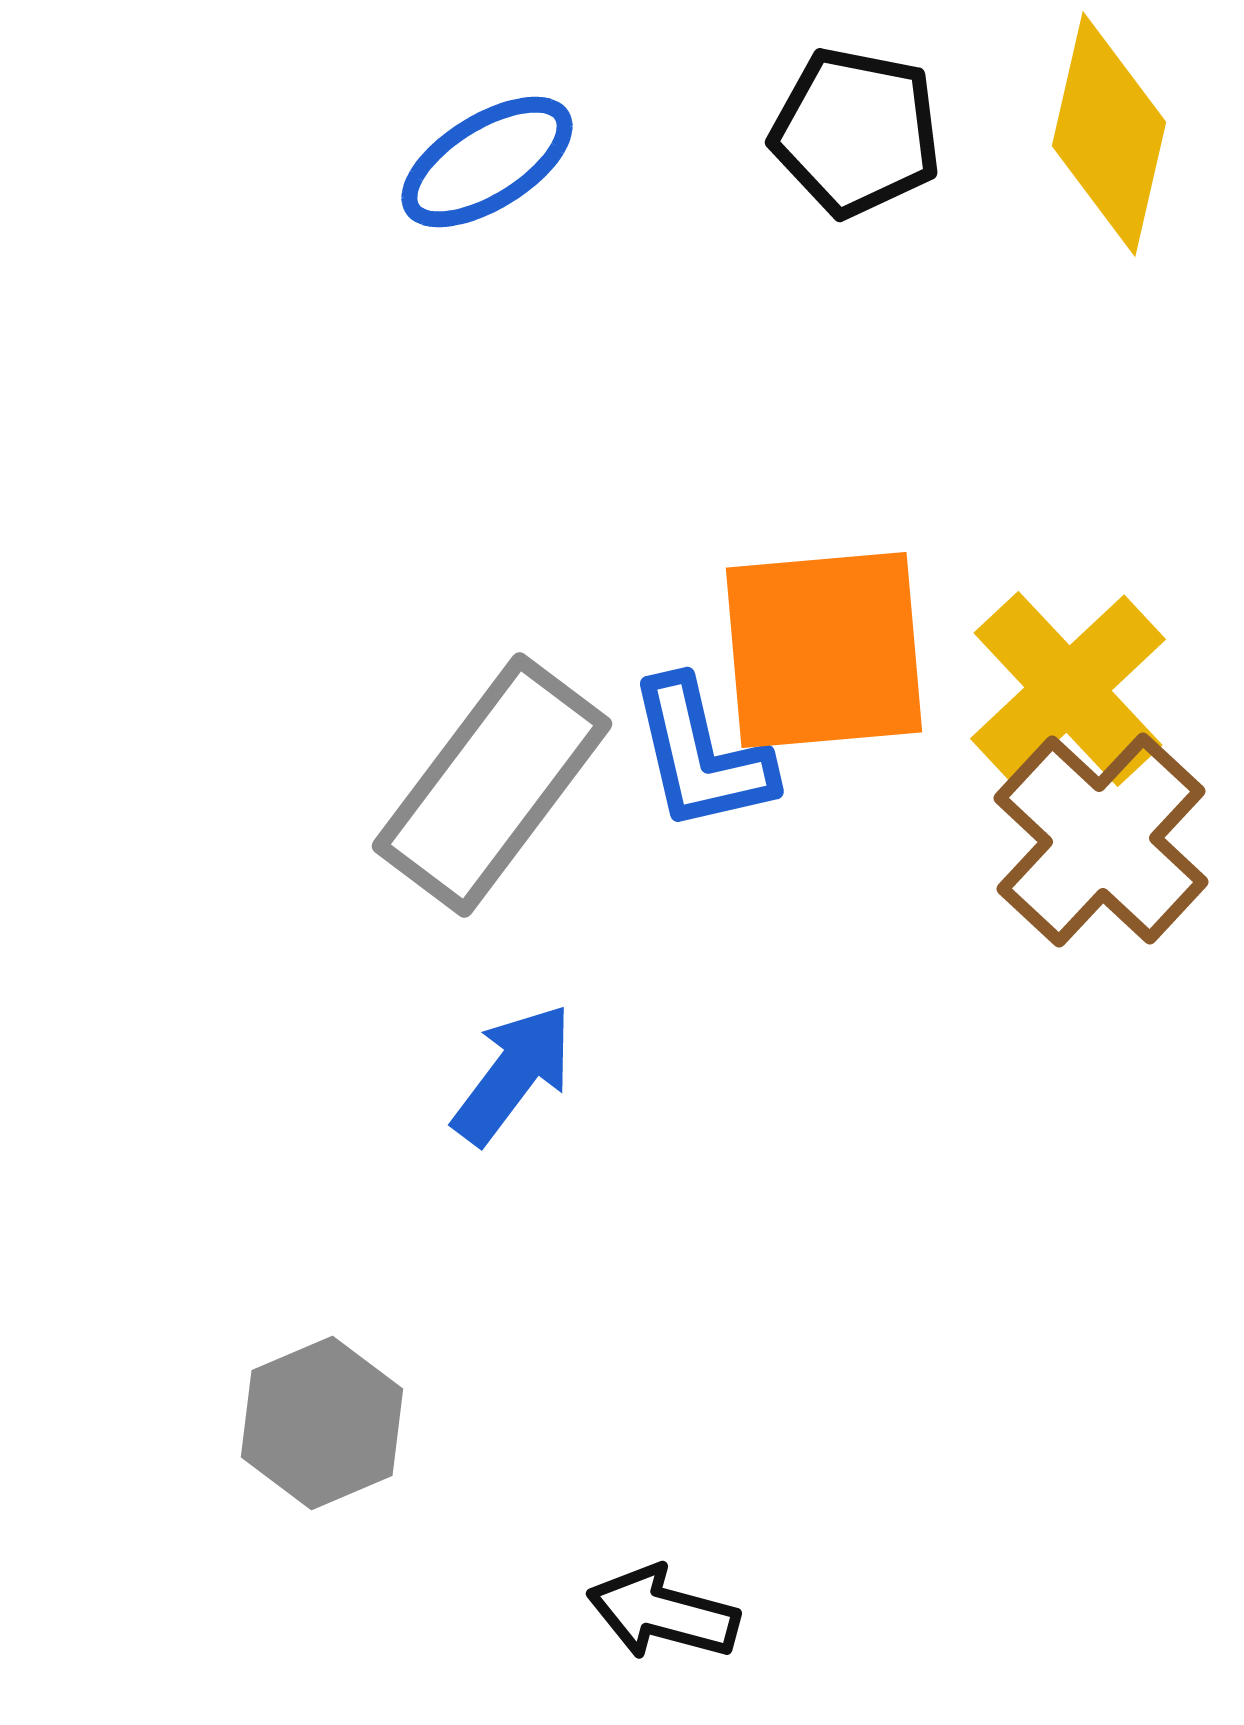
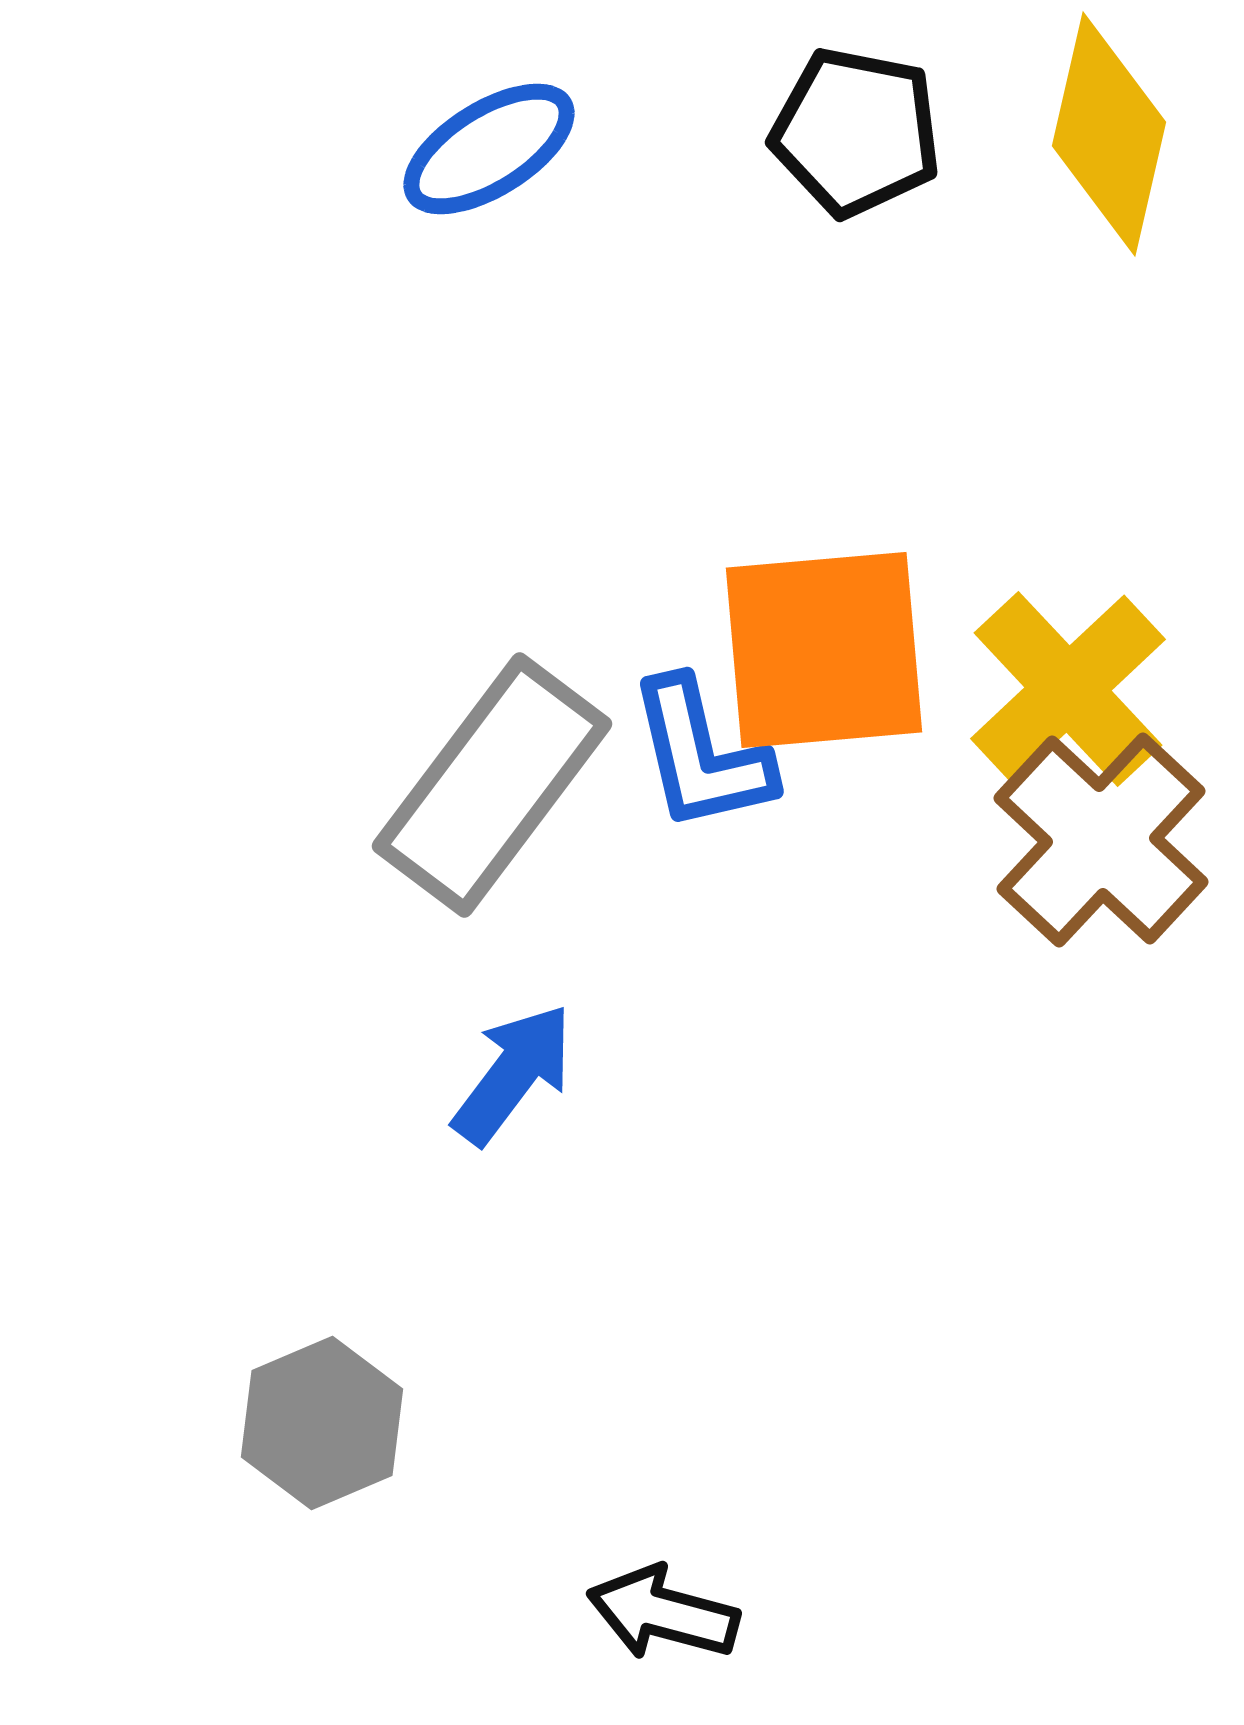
blue ellipse: moved 2 px right, 13 px up
